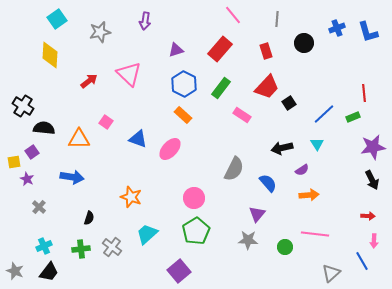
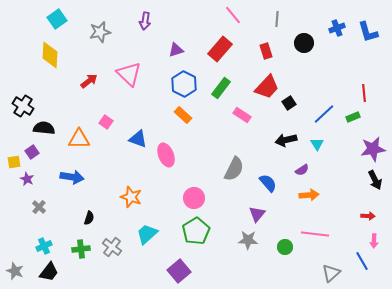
purple star at (373, 147): moved 2 px down
black arrow at (282, 148): moved 4 px right, 8 px up
pink ellipse at (170, 149): moved 4 px left, 6 px down; rotated 65 degrees counterclockwise
black arrow at (372, 180): moved 3 px right
